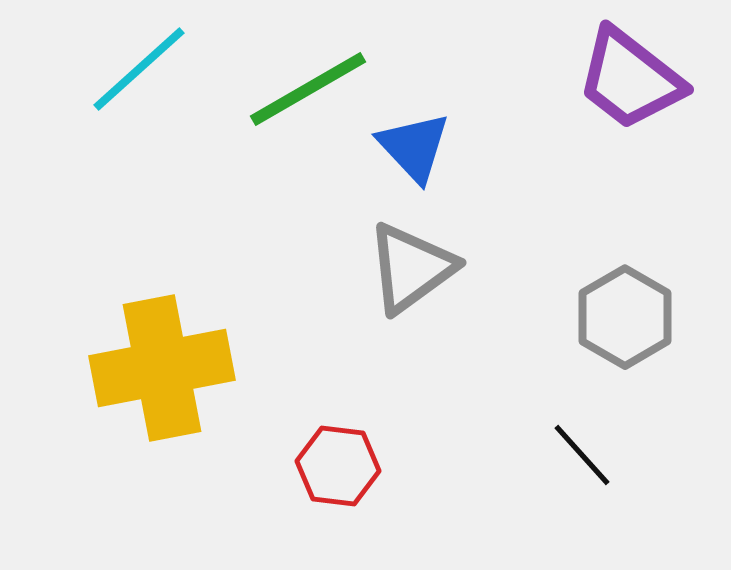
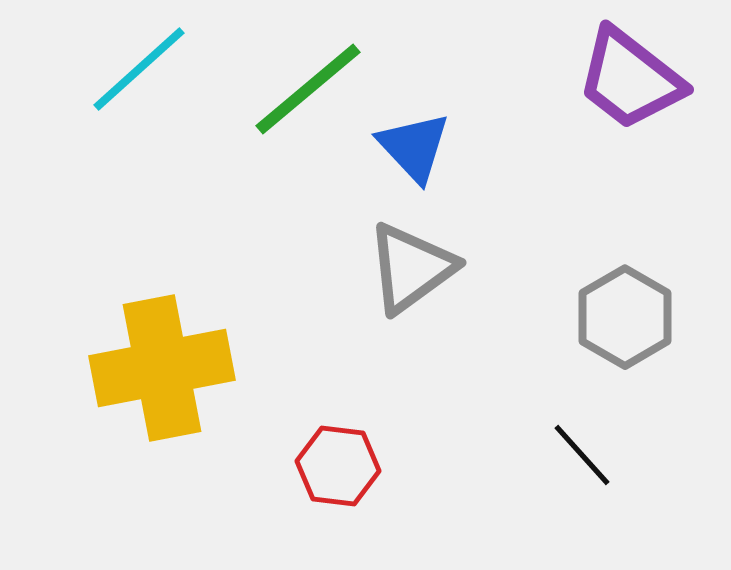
green line: rotated 10 degrees counterclockwise
